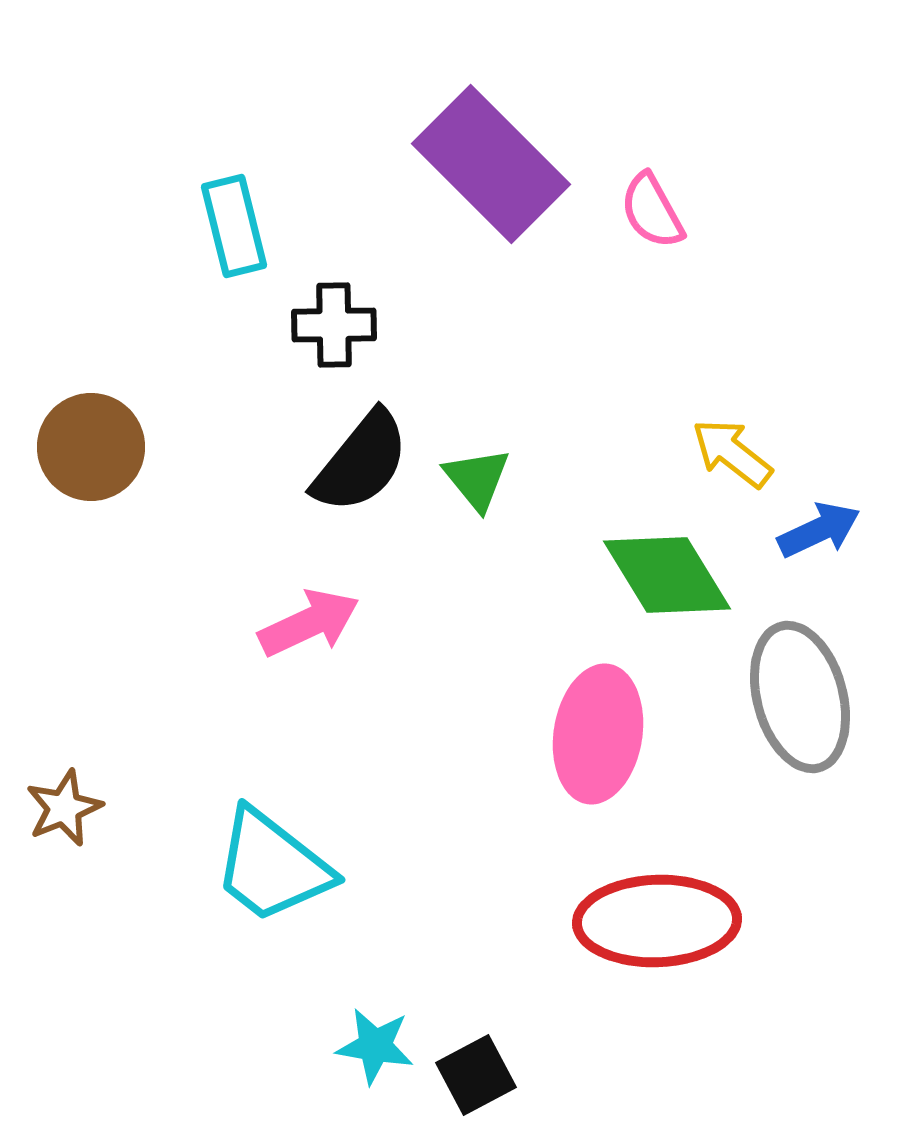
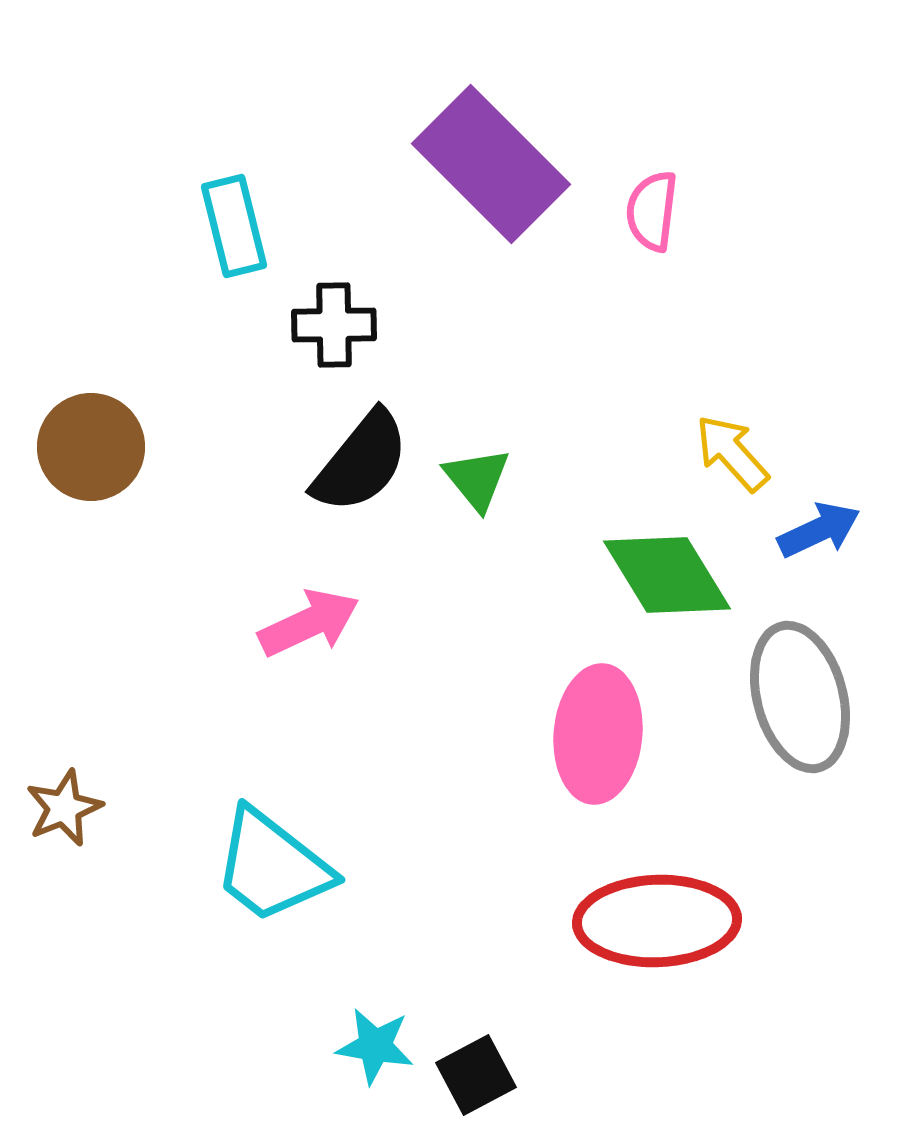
pink semicircle: rotated 36 degrees clockwise
yellow arrow: rotated 10 degrees clockwise
pink ellipse: rotated 4 degrees counterclockwise
